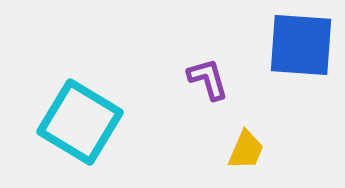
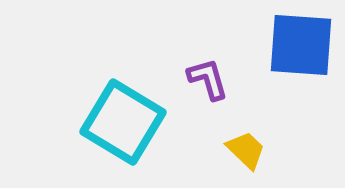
cyan square: moved 43 px right
yellow trapezoid: rotated 69 degrees counterclockwise
